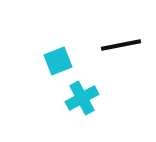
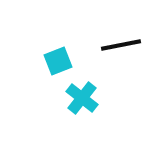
cyan cross: rotated 24 degrees counterclockwise
